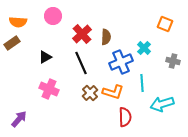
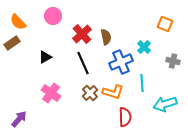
orange semicircle: rotated 42 degrees clockwise
brown semicircle: rotated 14 degrees counterclockwise
cyan cross: moved 1 px up
black line: moved 2 px right
pink cross: moved 2 px right, 4 px down; rotated 12 degrees clockwise
cyan arrow: moved 3 px right
